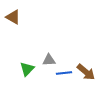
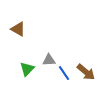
brown triangle: moved 5 px right, 12 px down
blue line: rotated 63 degrees clockwise
